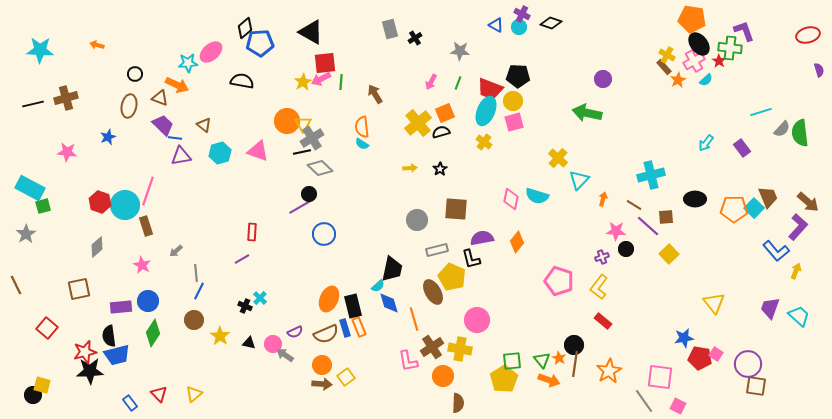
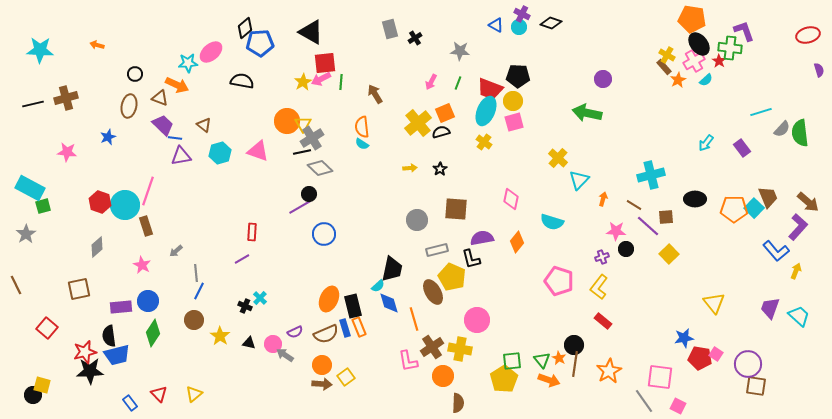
cyan semicircle at (537, 196): moved 15 px right, 26 px down
